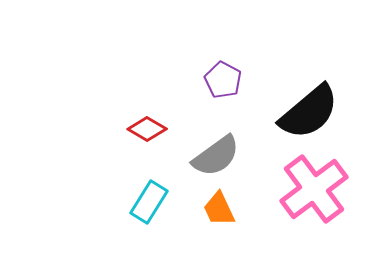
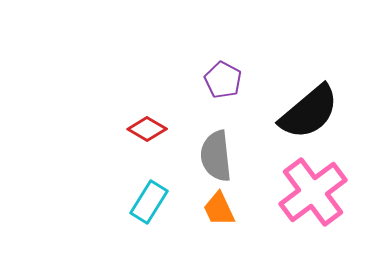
gray semicircle: rotated 120 degrees clockwise
pink cross: moved 1 px left, 3 px down
